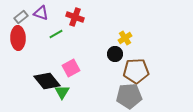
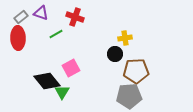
yellow cross: rotated 24 degrees clockwise
